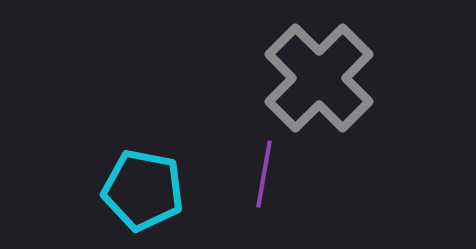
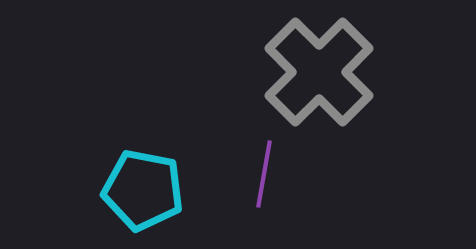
gray cross: moved 6 px up
